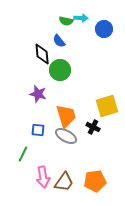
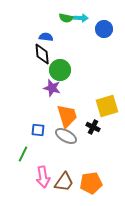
green semicircle: moved 3 px up
blue semicircle: moved 13 px left, 4 px up; rotated 136 degrees clockwise
purple star: moved 14 px right, 6 px up
orange trapezoid: moved 1 px right
orange pentagon: moved 4 px left, 2 px down
